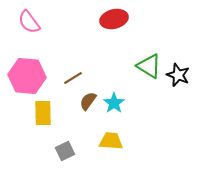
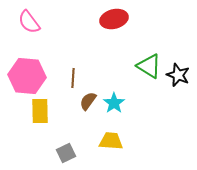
brown line: rotated 54 degrees counterclockwise
yellow rectangle: moved 3 px left, 2 px up
gray square: moved 1 px right, 2 px down
